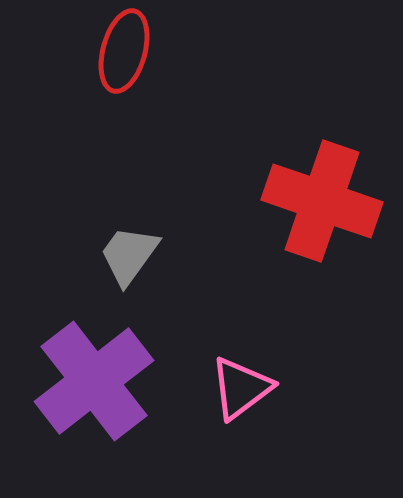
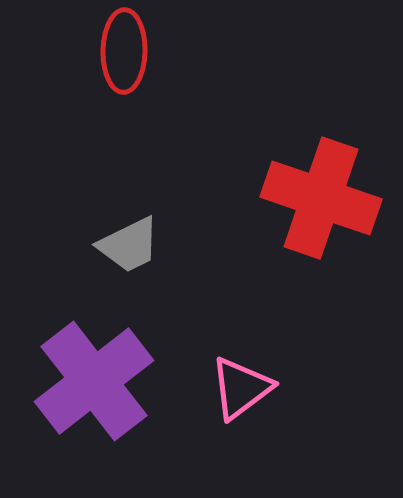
red ellipse: rotated 14 degrees counterclockwise
red cross: moved 1 px left, 3 px up
gray trapezoid: moved 10 px up; rotated 152 degrees counterclockwise
